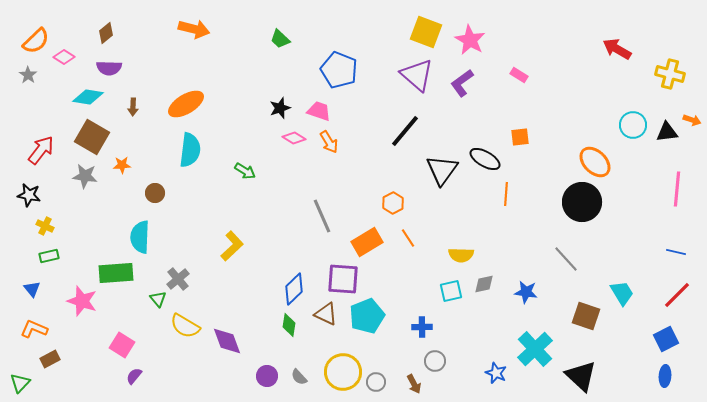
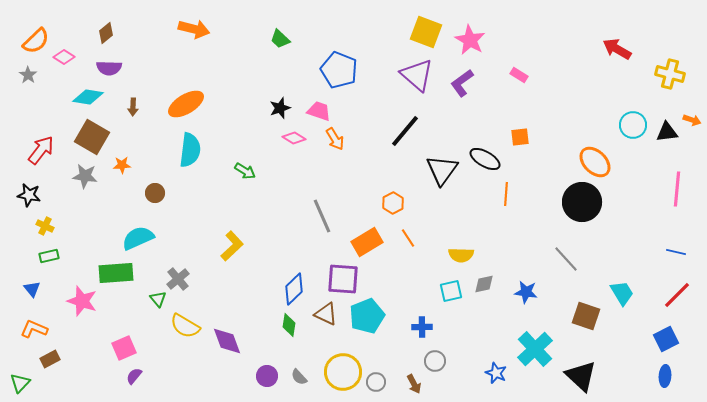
orange arrow at (329, 142): moved 6 px right, 3 px up
cyan semicircle at (140, 237): moved 2 px left, 1 px down; rotated 64 degrees clockwise
pink square at (122, 345): moved 2 px right, 3 px down; rotated 35 degrees clockwise
